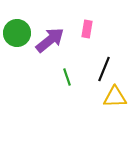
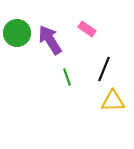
pink rectangle: rotated 66 degrees counterclockwise
purple arrow: rotated 84 degrees counterclockwise
yellow triangle: moved 2 px left, 4 px down
